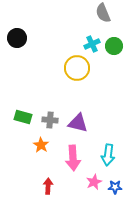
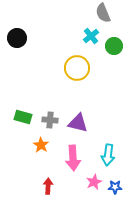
cyan cross: moved 1 px left, 8 px up; rotated 14 degrees counterclockwise
